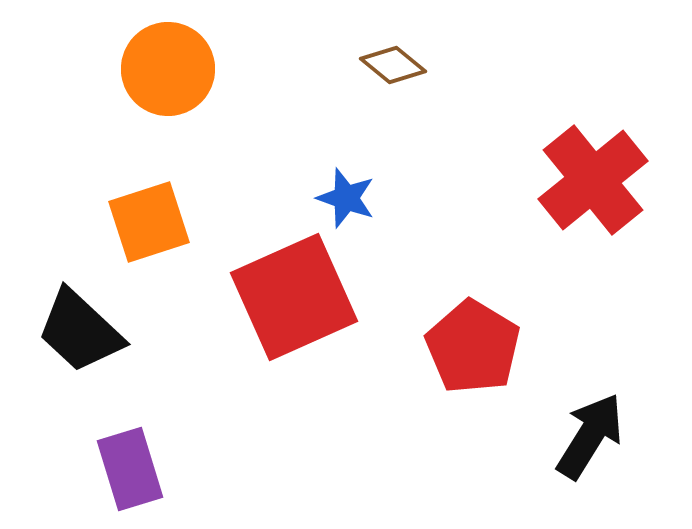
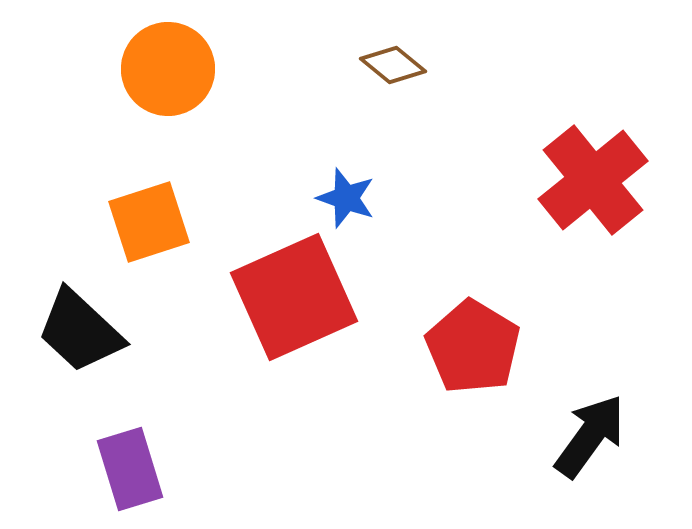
black arrow: rotated 4 degrees clockwise
